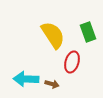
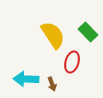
green rectangle: rotated 24 degrees counterclockwise
brown arrow: rotated 56 degrees clockwise
